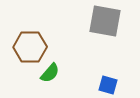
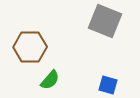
gray square: rotated 12 degrees clockwise
green semicircle: moved 7 px down
